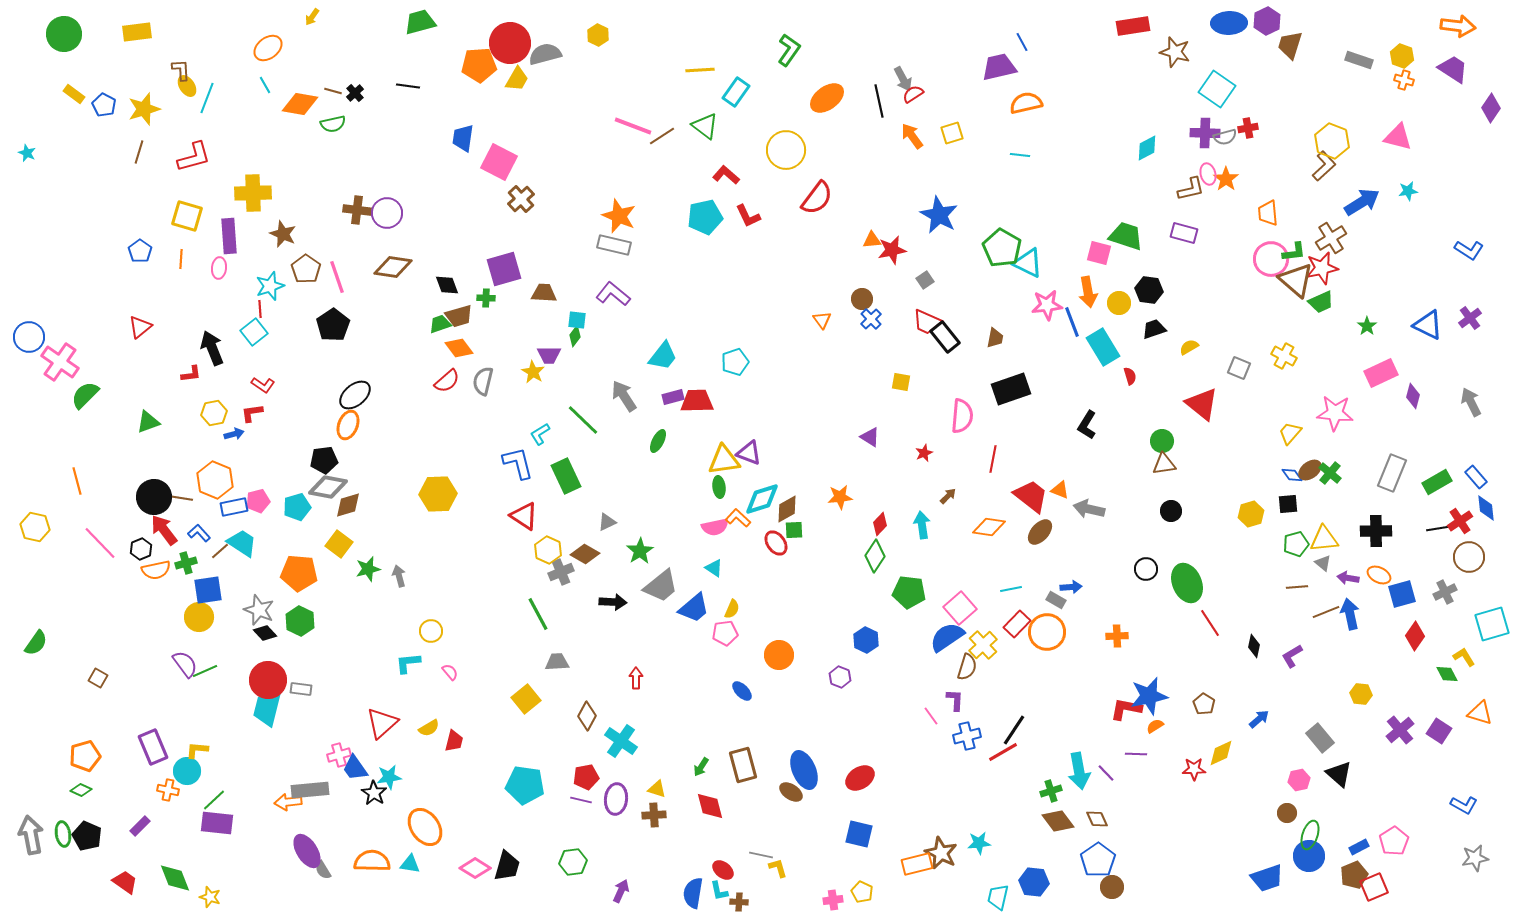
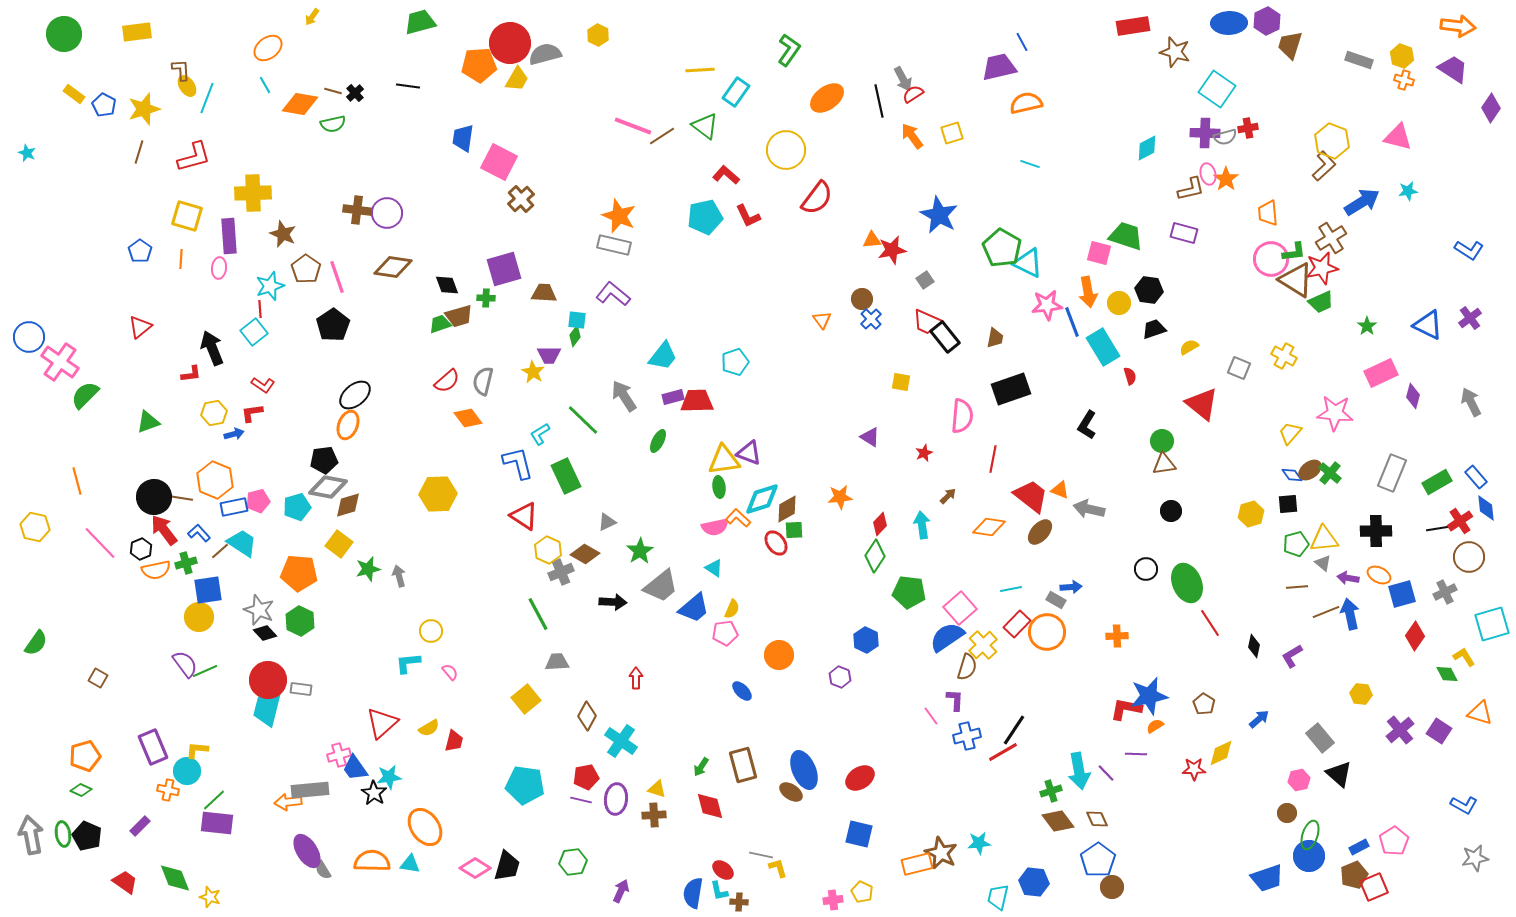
cyan line at (1020, 155): moved 10 px right, 9 px down; rotated 12 degrees clockwise
brown triangle at (1296, 280): rotated 9 degrees counterclockwise
orange diamond at (459, 348): moved 9 px right, 70 px down
